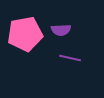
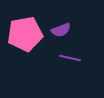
purple semicircle: rotated 18 degrees counterclockwise
